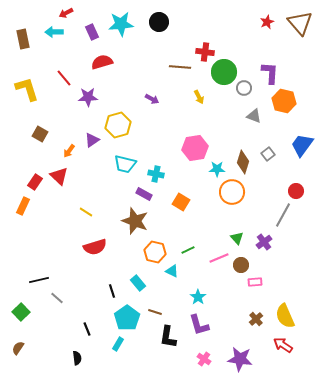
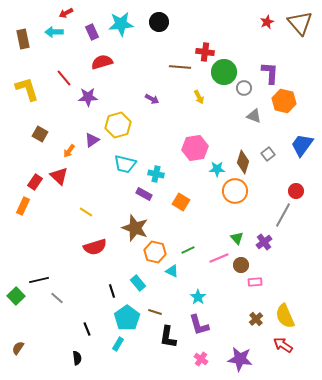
orange circle at (232, 192): moved 3 px right, 1 px up
brown star at (135, 221): moved 7 px down
green square at (21, 312): moved 5 px left, 16 px up
pink cross at (204, 359): moved 3 px left
